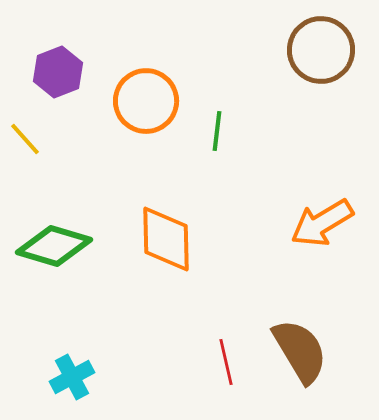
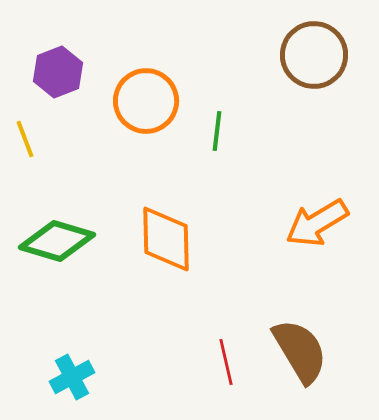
brown circle: moved 7 px left, 5 px down
yellow line: rotated 21 degrees clockwise
orange arrow: moved 5 px left
green diamond: moved 3 px right, 5 px up
